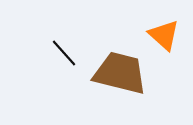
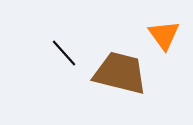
orange triangle: rotated 12 degrees clockwise
